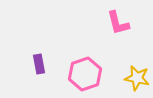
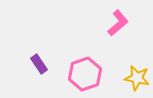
pink L-shape: rotated 116 degrees counterclockwise
purple rectangle: rotated 24 degrees counterclockwise
